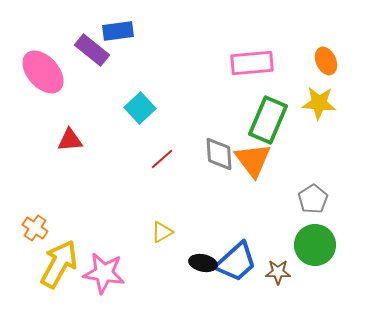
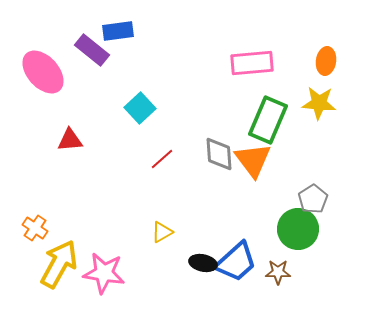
orange ellipse: rotated 32 degrees clockwise
green circle: moved 17 px left, 16 px up
